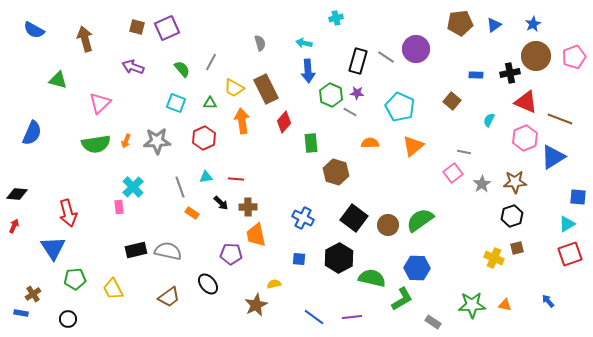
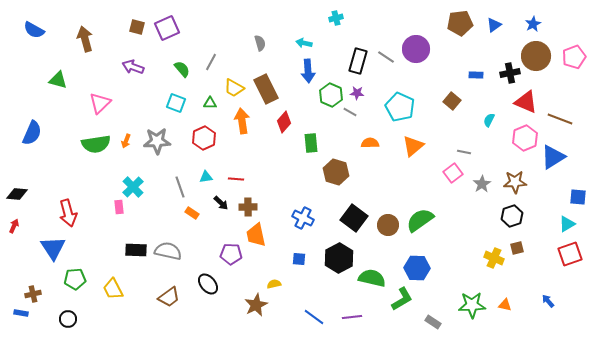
black rectangle at (136, 250): rotated 15 degrees clockwise
brown cross at (33, 294): rotated 21 degrees clockwise
